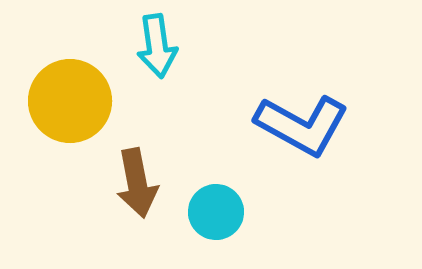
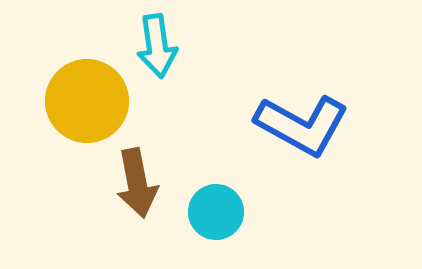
yellow circle: moved 17 px right
